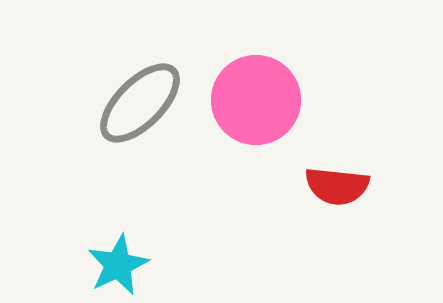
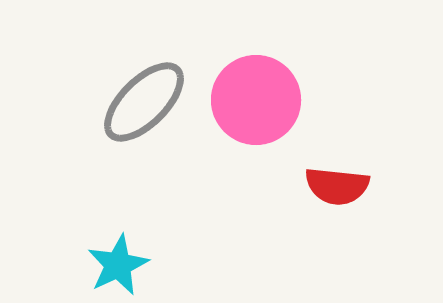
gray ellipse: moved 4 px right, 1 px up
